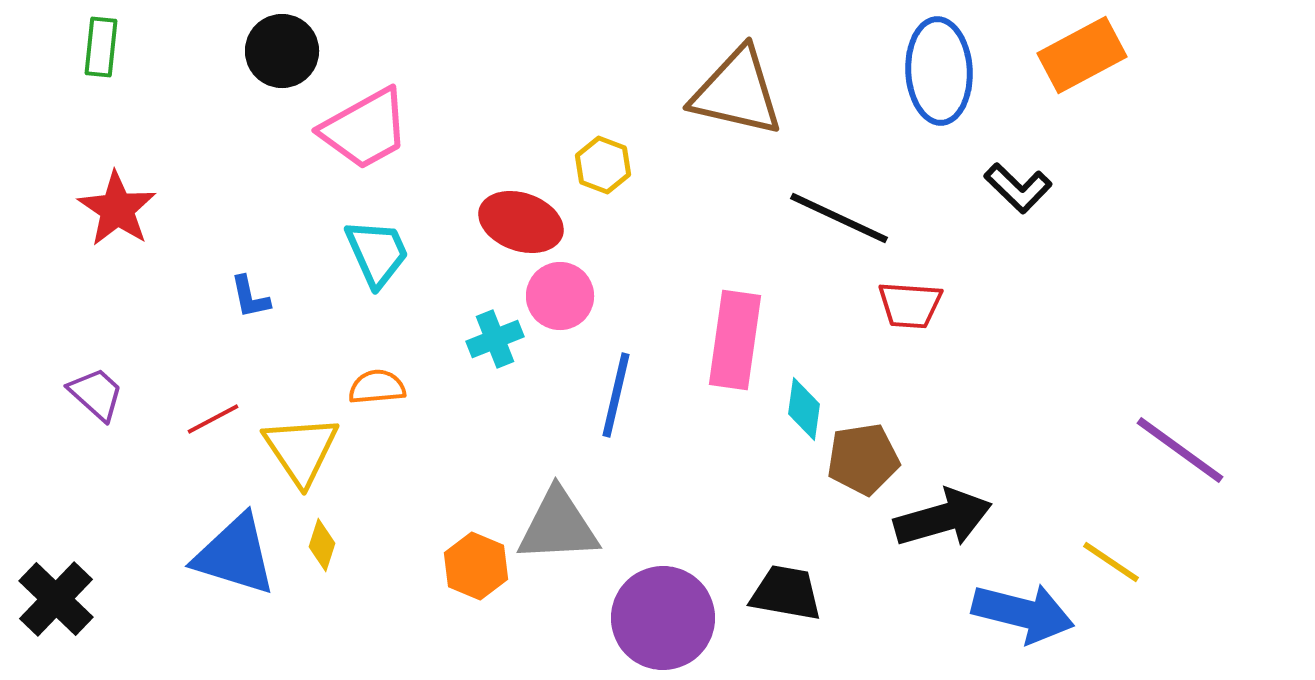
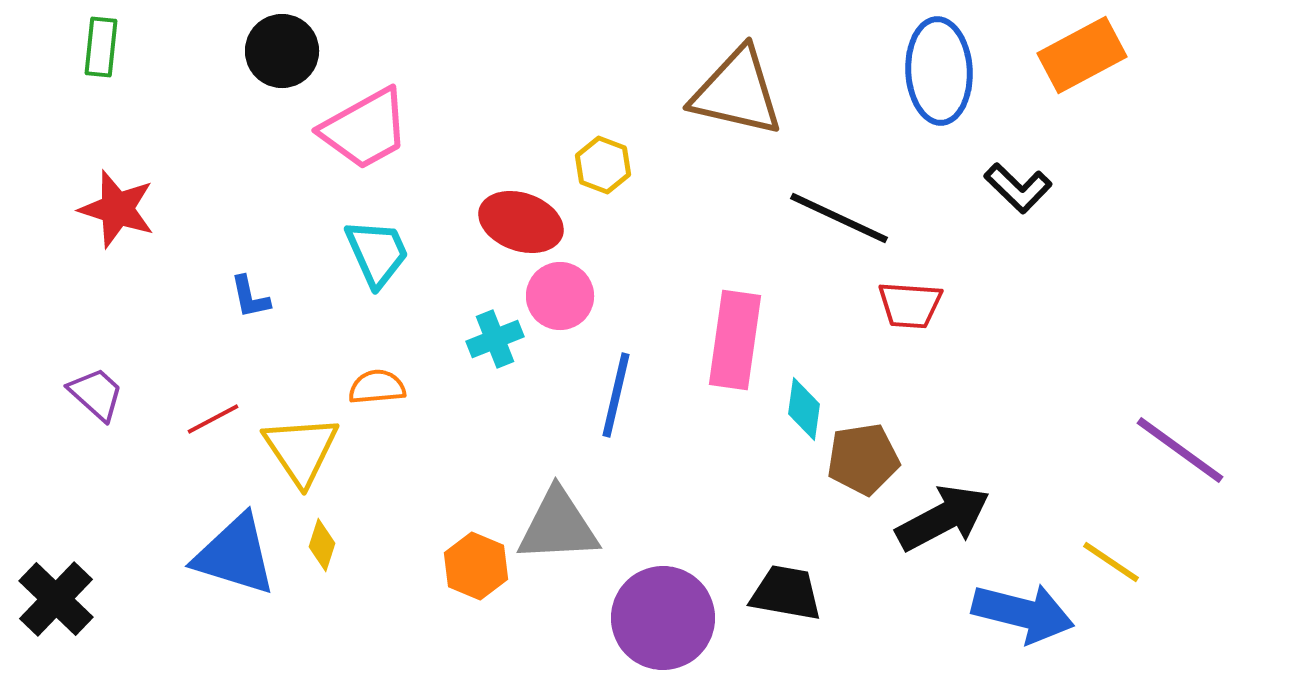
red star: rotated 16 degrees counterclockwise
black arrow: rotated 12 degrees counterclockwise
